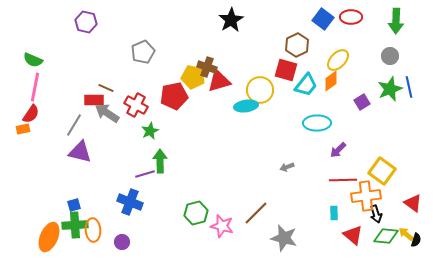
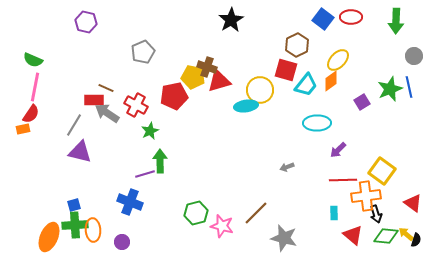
gray circle at (390, 56): moved 24 px right
